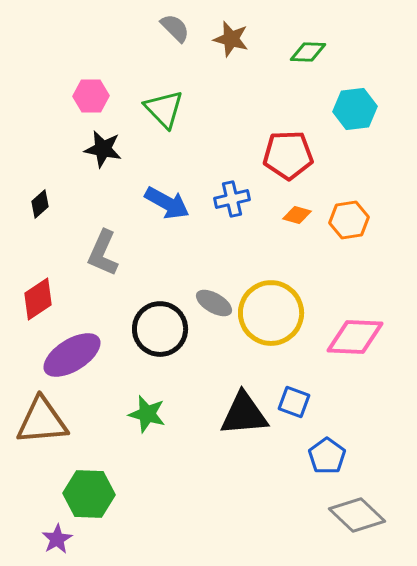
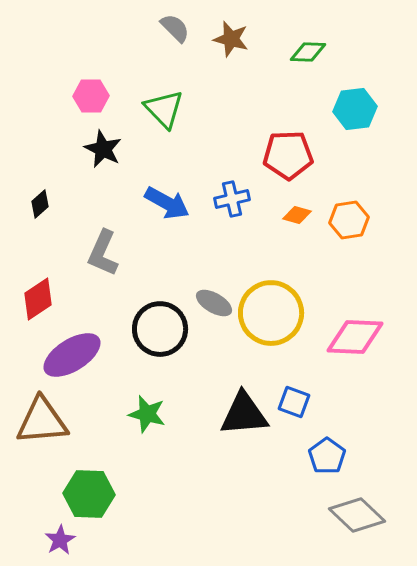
black star: rotated 15 degrees clockwise
purple star: moved 3 px right, 1 px down
